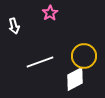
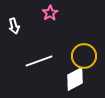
white line: moved 1 px left, 1 px up
